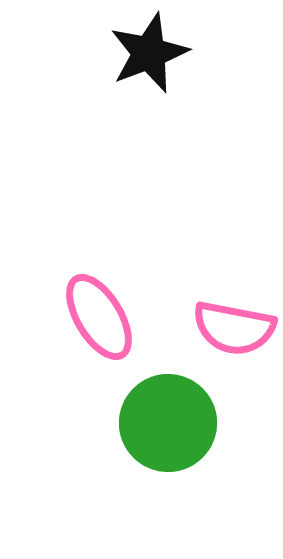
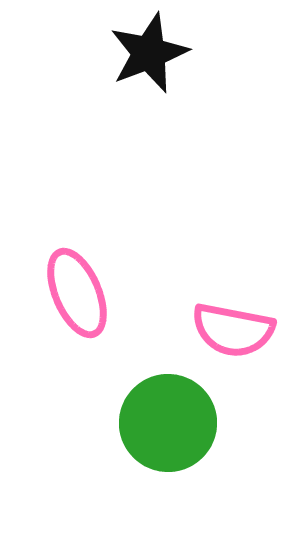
pink ellipse: moved 22 px left, 24 px up; rotated 8 degrees clockwise
pink semicircle: moved 1 px left, 2 px down
